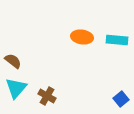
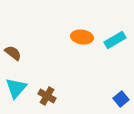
cyan rectangle: moved 2 px left; rotated 35 degrees counterclockwise
brown semicircle: moved 8 px up
